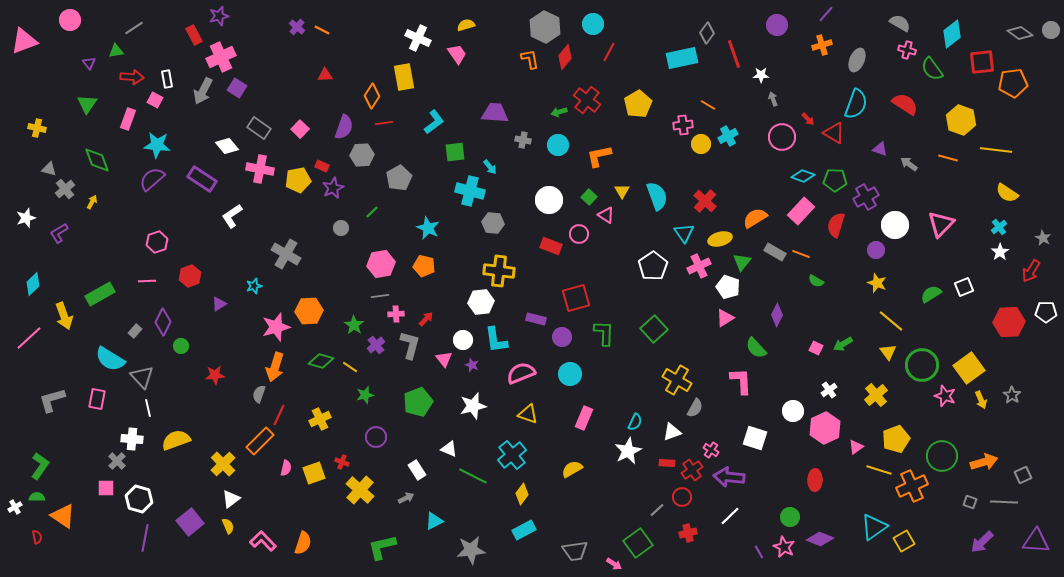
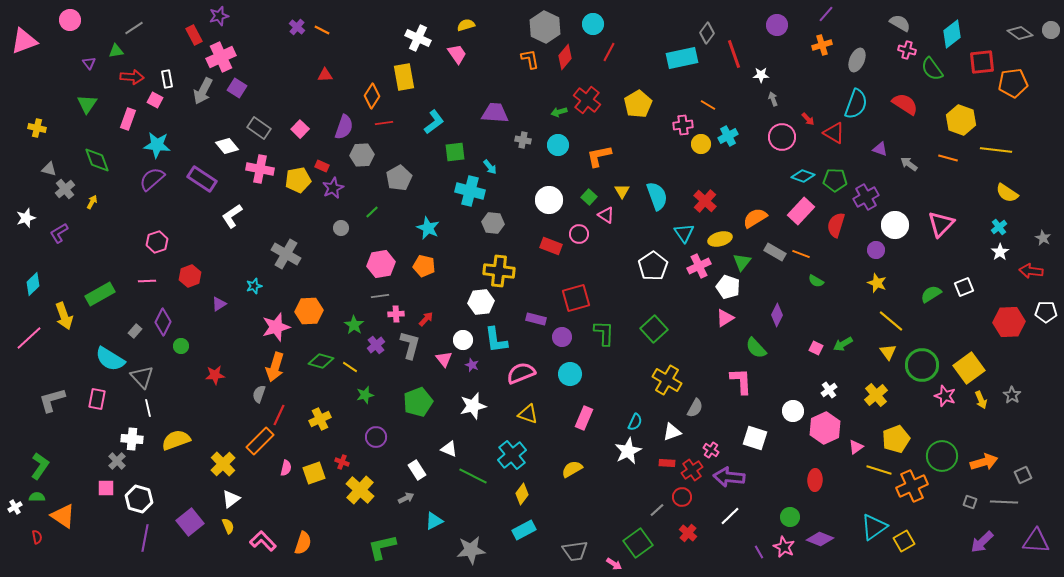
red arrow at (1031, 271): rotated 65 degrees clockwise
yellow cross at (677, 380): moved 10 px left
red cross at (688, 533): rotated 36 degrees counterclockwise
